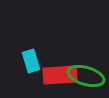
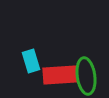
green ellipse: rotated 66 degrees clockwise
